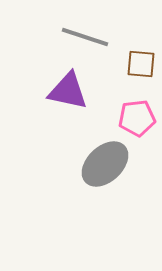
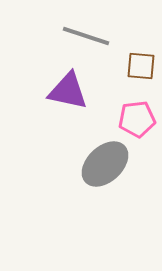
gray line: moved 1 px right, 1 px up
brown square: moved 2 px down
pink pentagon: moved 1 px down
